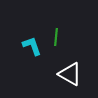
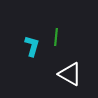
cyan L-shape: rotated 35 degrees clockwise
